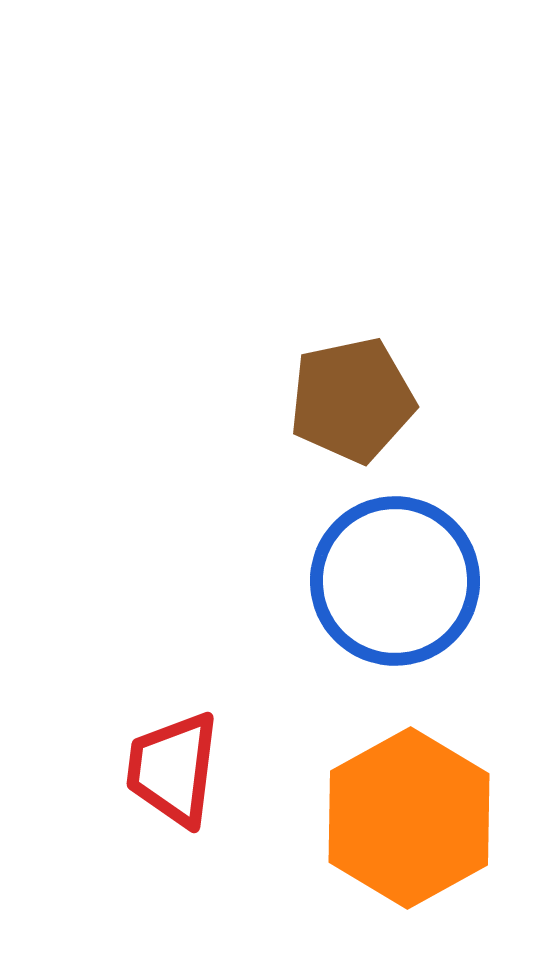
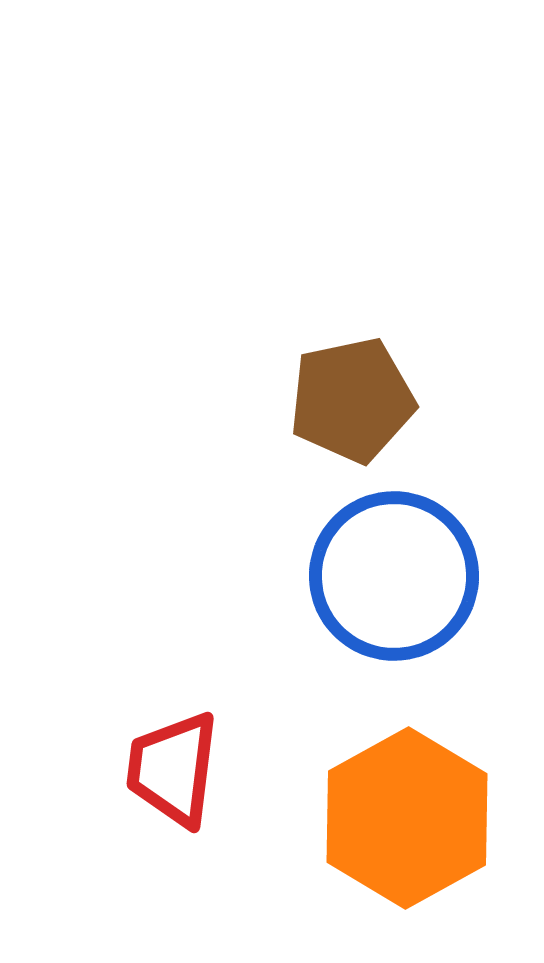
blue circle: moved 1 px left, 5 px up
orange hexagon: moved 2 px left
